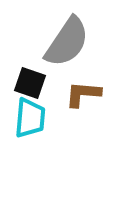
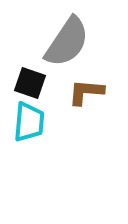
brown L-shape: moved 3 px right, 2 px up
cyan trapezoid: moved 1 px left, 4 px down
